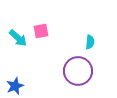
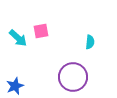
purple circle: moved 5 px left, 6 px down
